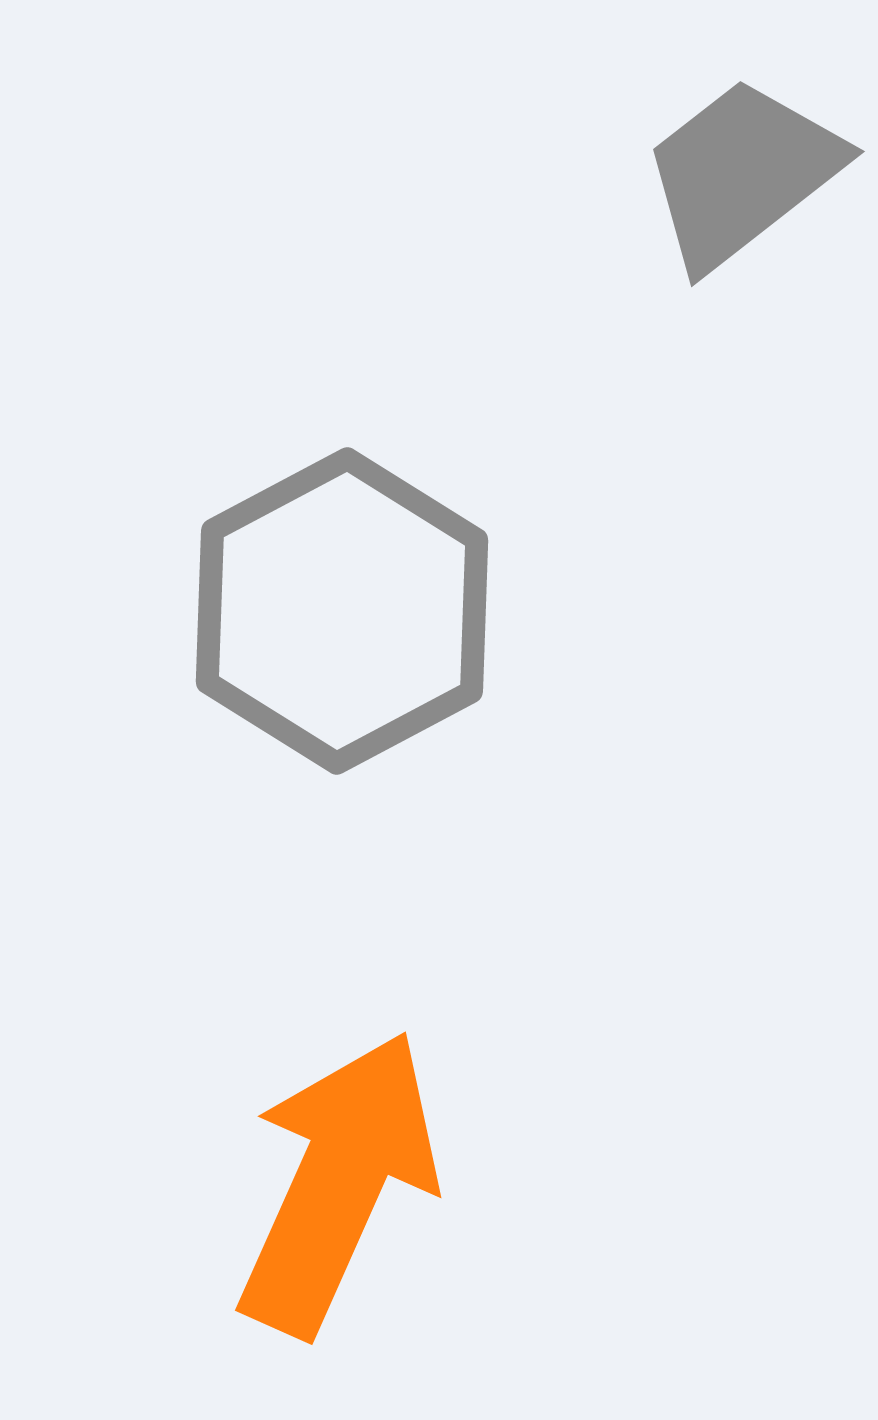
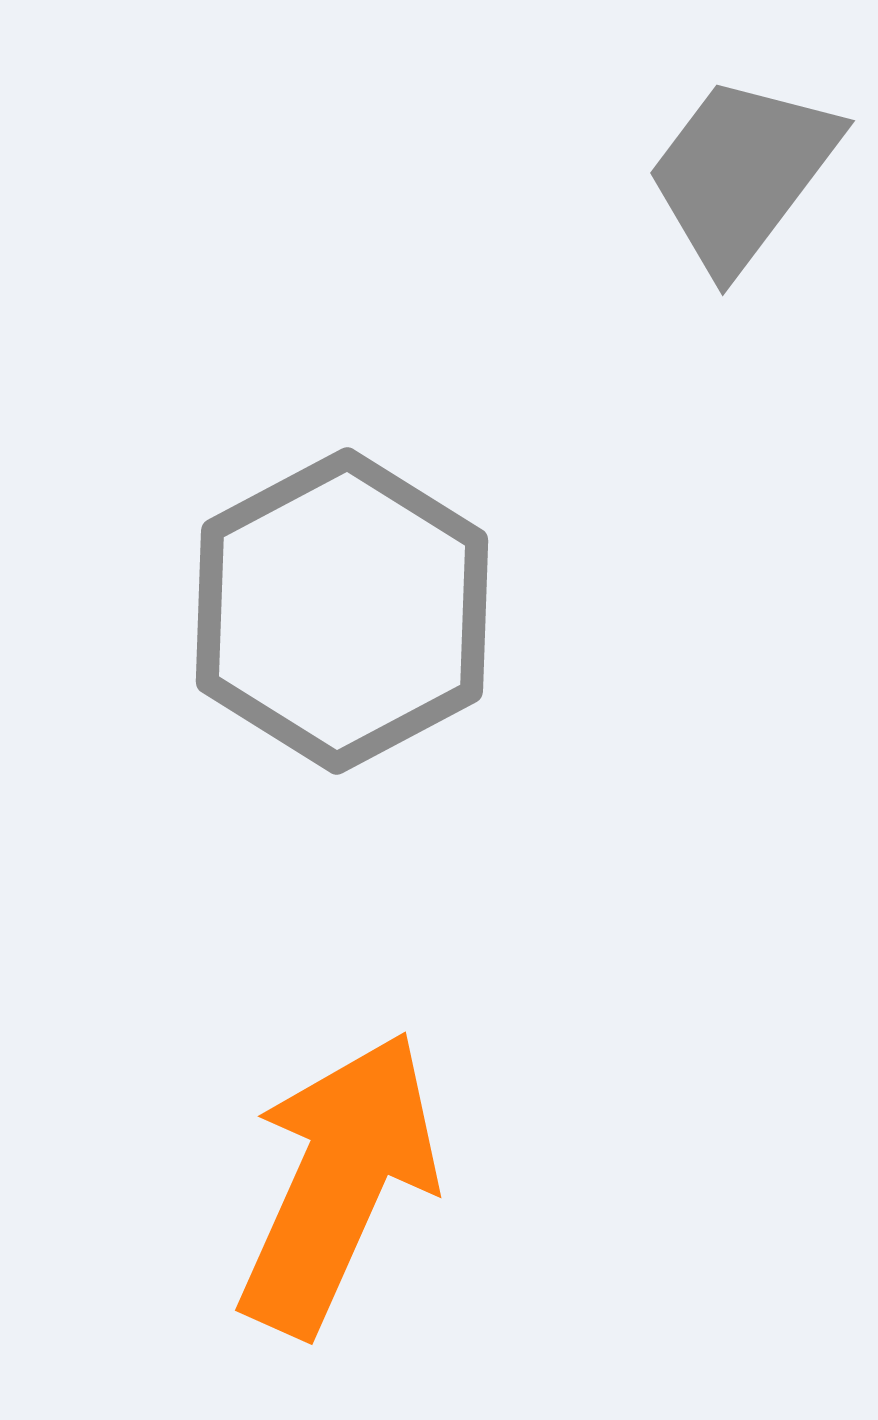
gray trapezoid: rotated 15 degrees counterclockwise
